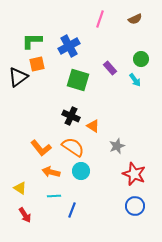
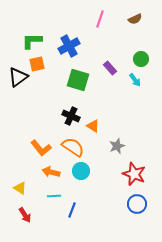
blue circle: moved 2 px right, 2 px up
